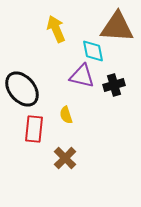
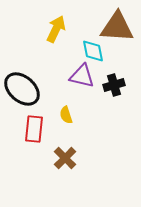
yellow arrow: rotated 48 degrees clockwise
black ellipse: rotated 9 degrees counterclockwise
